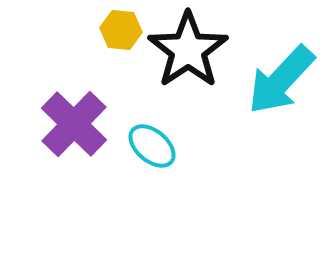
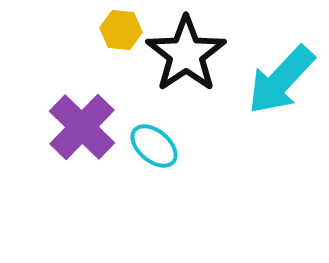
black star: moved 2 px left, 4 px down
purple cross: moved 8 px right, 3 px down
cyan ellipse: moved 2 px right
